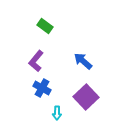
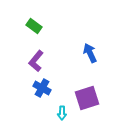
green rectangle: moved 11 px left
blue arrow: moved 7 px right, 8 px up; rotated 24 degrees clockwise
purple square: moved 1 px right, 1 px down; rotated 25 degrees clockwise
cyan arrow: moved 5 px right
